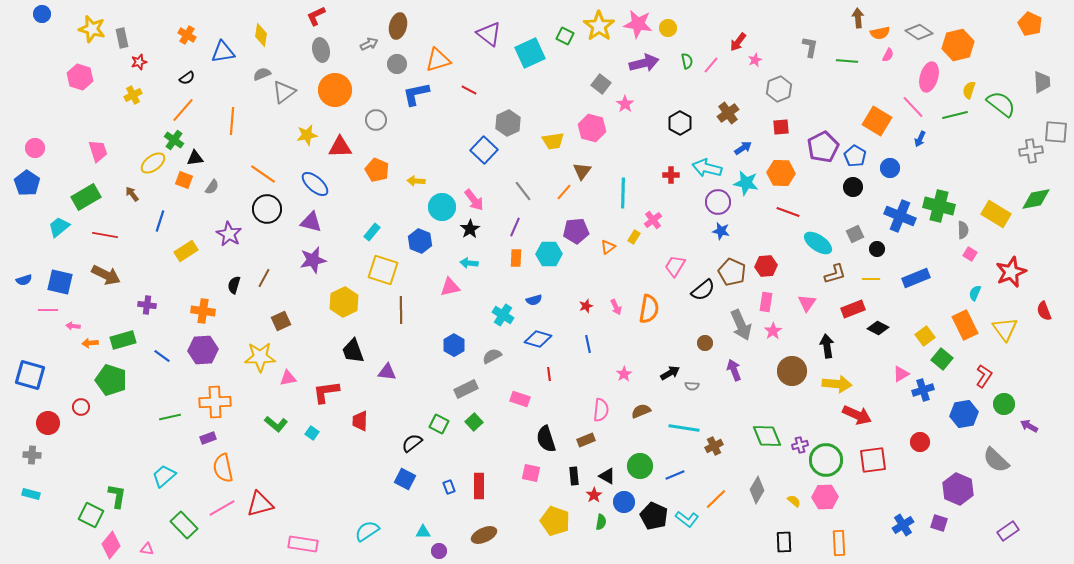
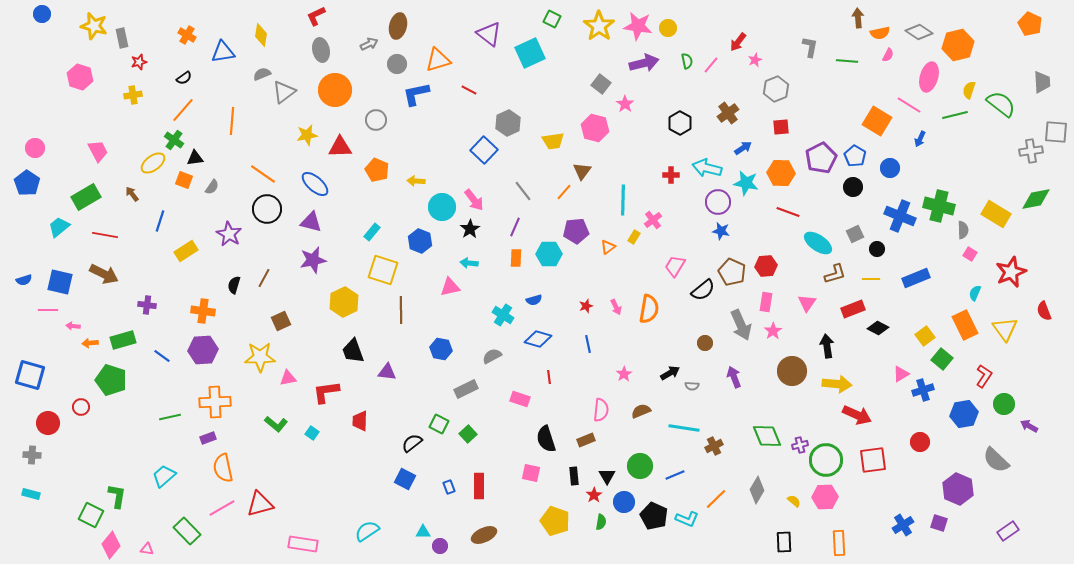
pink star at (638, 24): moved 2 px down
yellow star at (92, 29): moved 2 px right, 3 px up
green square at (565, 36): moved 13 px left, 17 px up
black semicircle at (187, 78): moved 3 px left
gray hexagon at (779, 89): moved 3 px left
yellow cross at (133, 95): rotated 18 degrees clockwise
pink line at (913, 107): moved 4 px left, 2 px up; rotated 15 degrees counterclockwise
pink hexagon at (592, 128): moved 3 px right
purple pentagon at (823, 147): moved 2 px left, 11 px down
pink trapezoid at (98, 151): rotated 10 degrees counterclockwise
cyan line at (623, 193): moved 7 px down
brown arrow at (106, 275): moved 2 px left, 1 px up
blue hexagon at (454, 345): moved 13 px left, 4 px down; rotated 20 degrees counterclockwise
purple arrow at (734, 370): moved 7 px down
red line at (549, 374): moved 3 px down
green square at (474, 422): moved 6 px left, 12 px down
black triangle at (607, 476): rotated 30 degrees clockwise
cyan L-shape at (687, 519): rotated 15 degrees counterclockwise
green rectangle at (184, 525): moved 3 px right, 6 px down
purple circle at (439, 551): moved 1 px right, 5 px up
